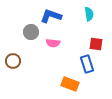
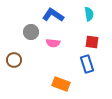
blue L-shape: moved 2 px right, 1 px up; rotated 15 degrees clockwise
red square: moved 4 px left, 2 px up
brown circle: moved 1 px right, 1 px up
orange rectangle: moved 9 px left
